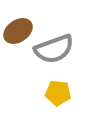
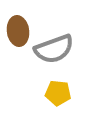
brown ellipse: rotated 64 degrees counterclockwise
